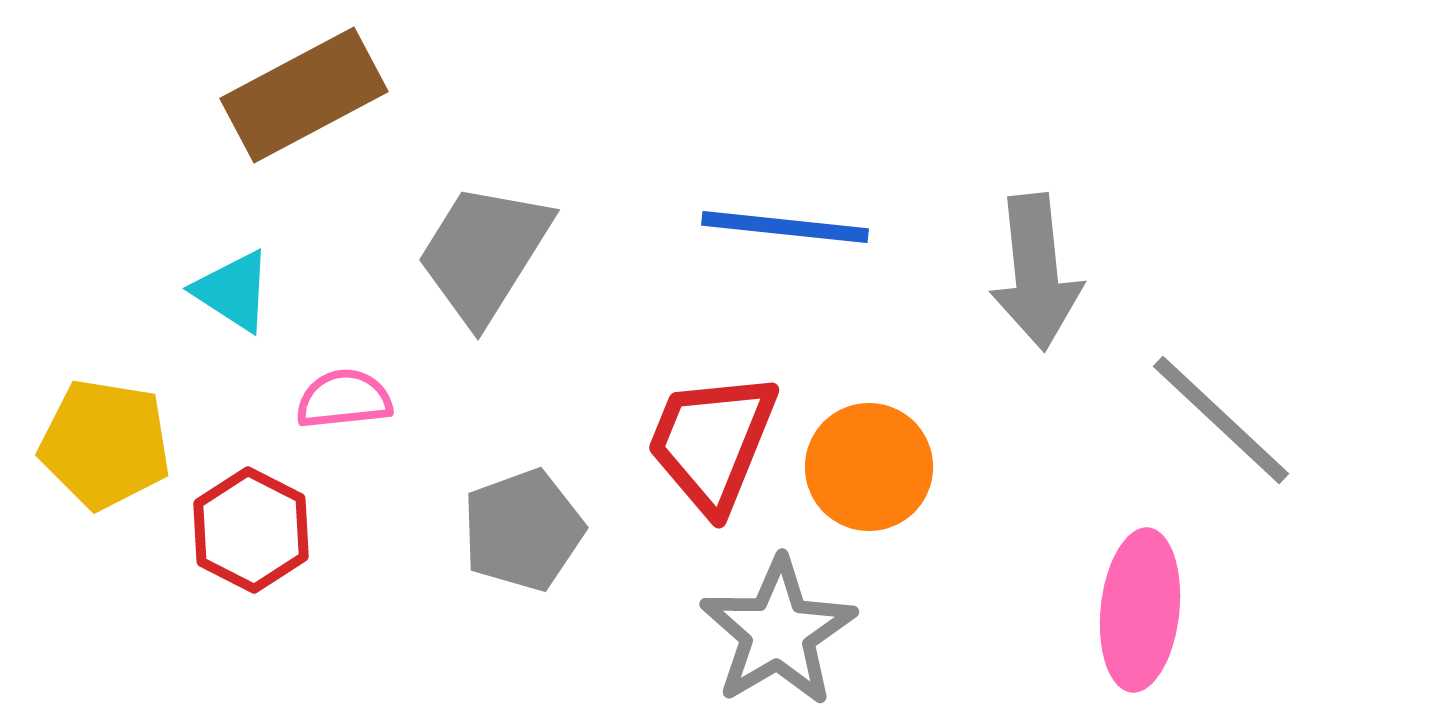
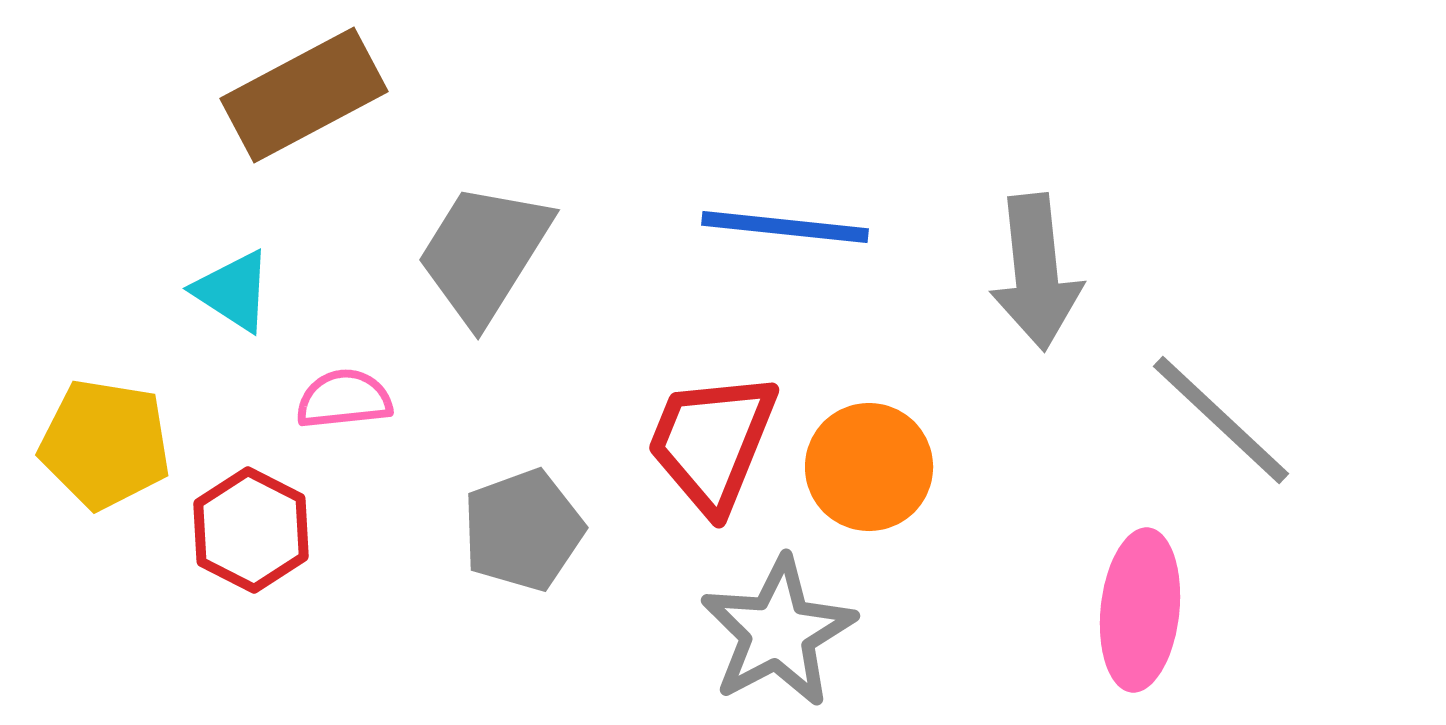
gray star: rotated 3 degrees clockwise
